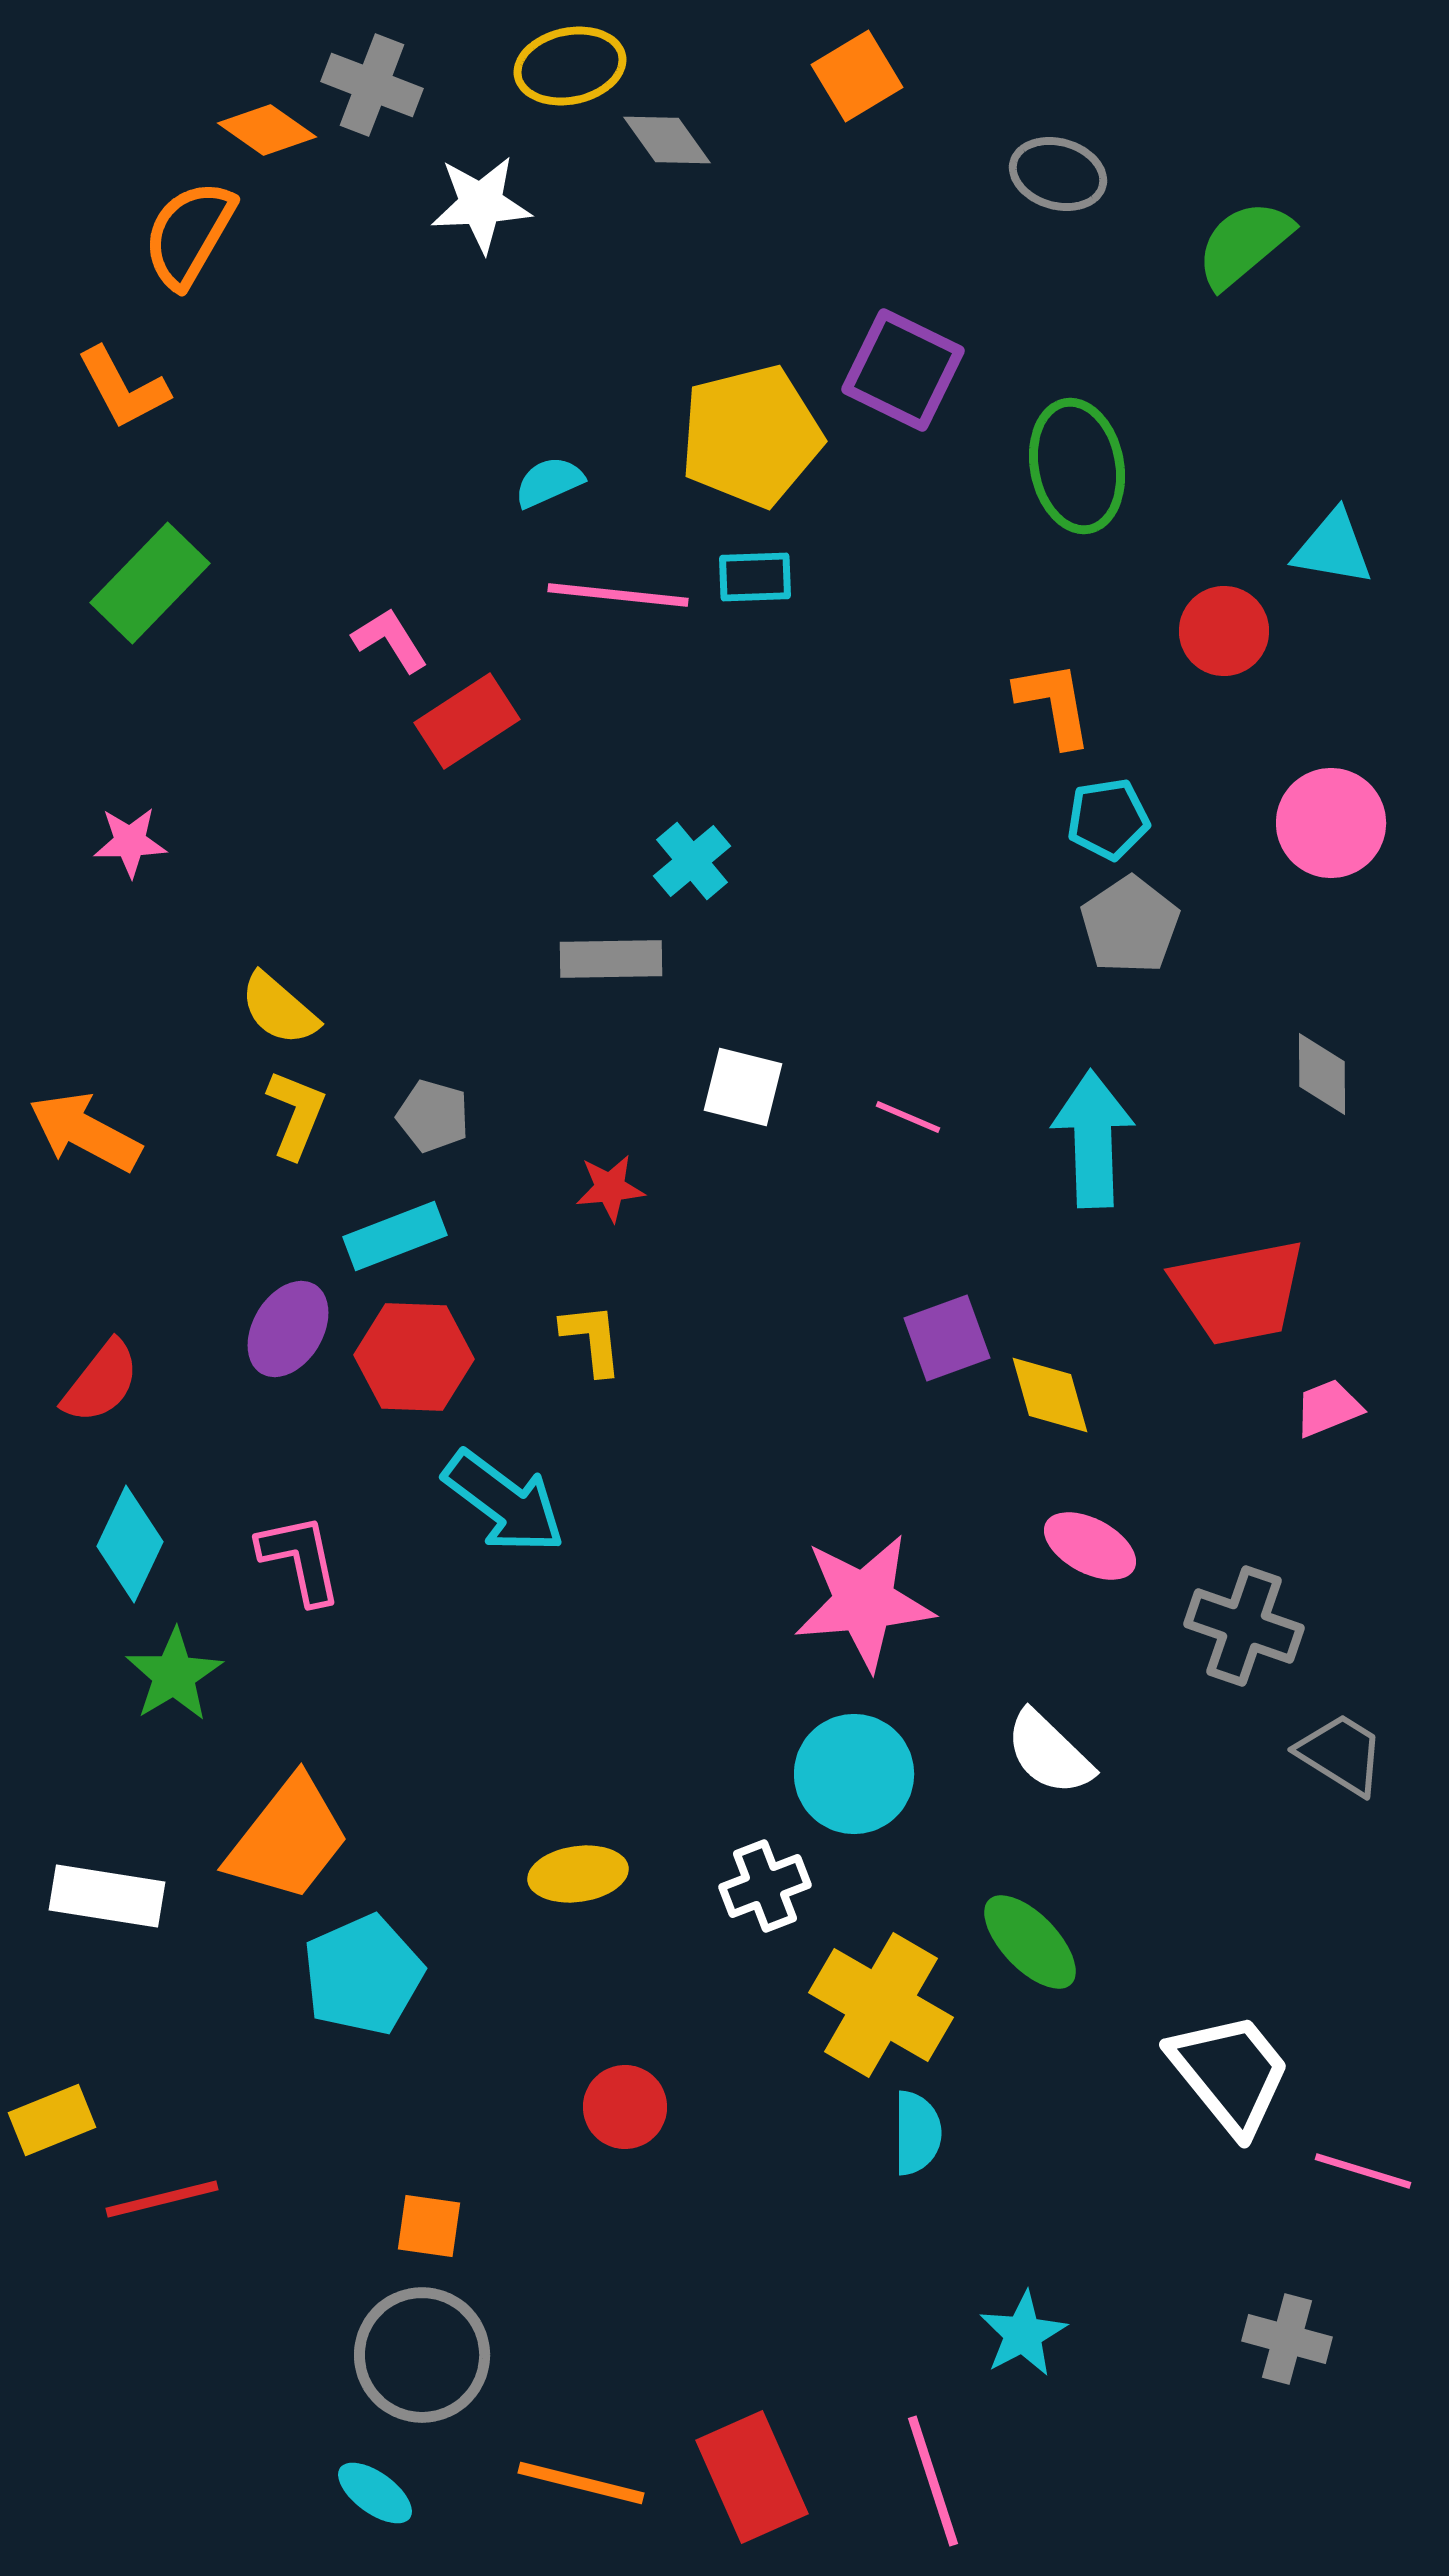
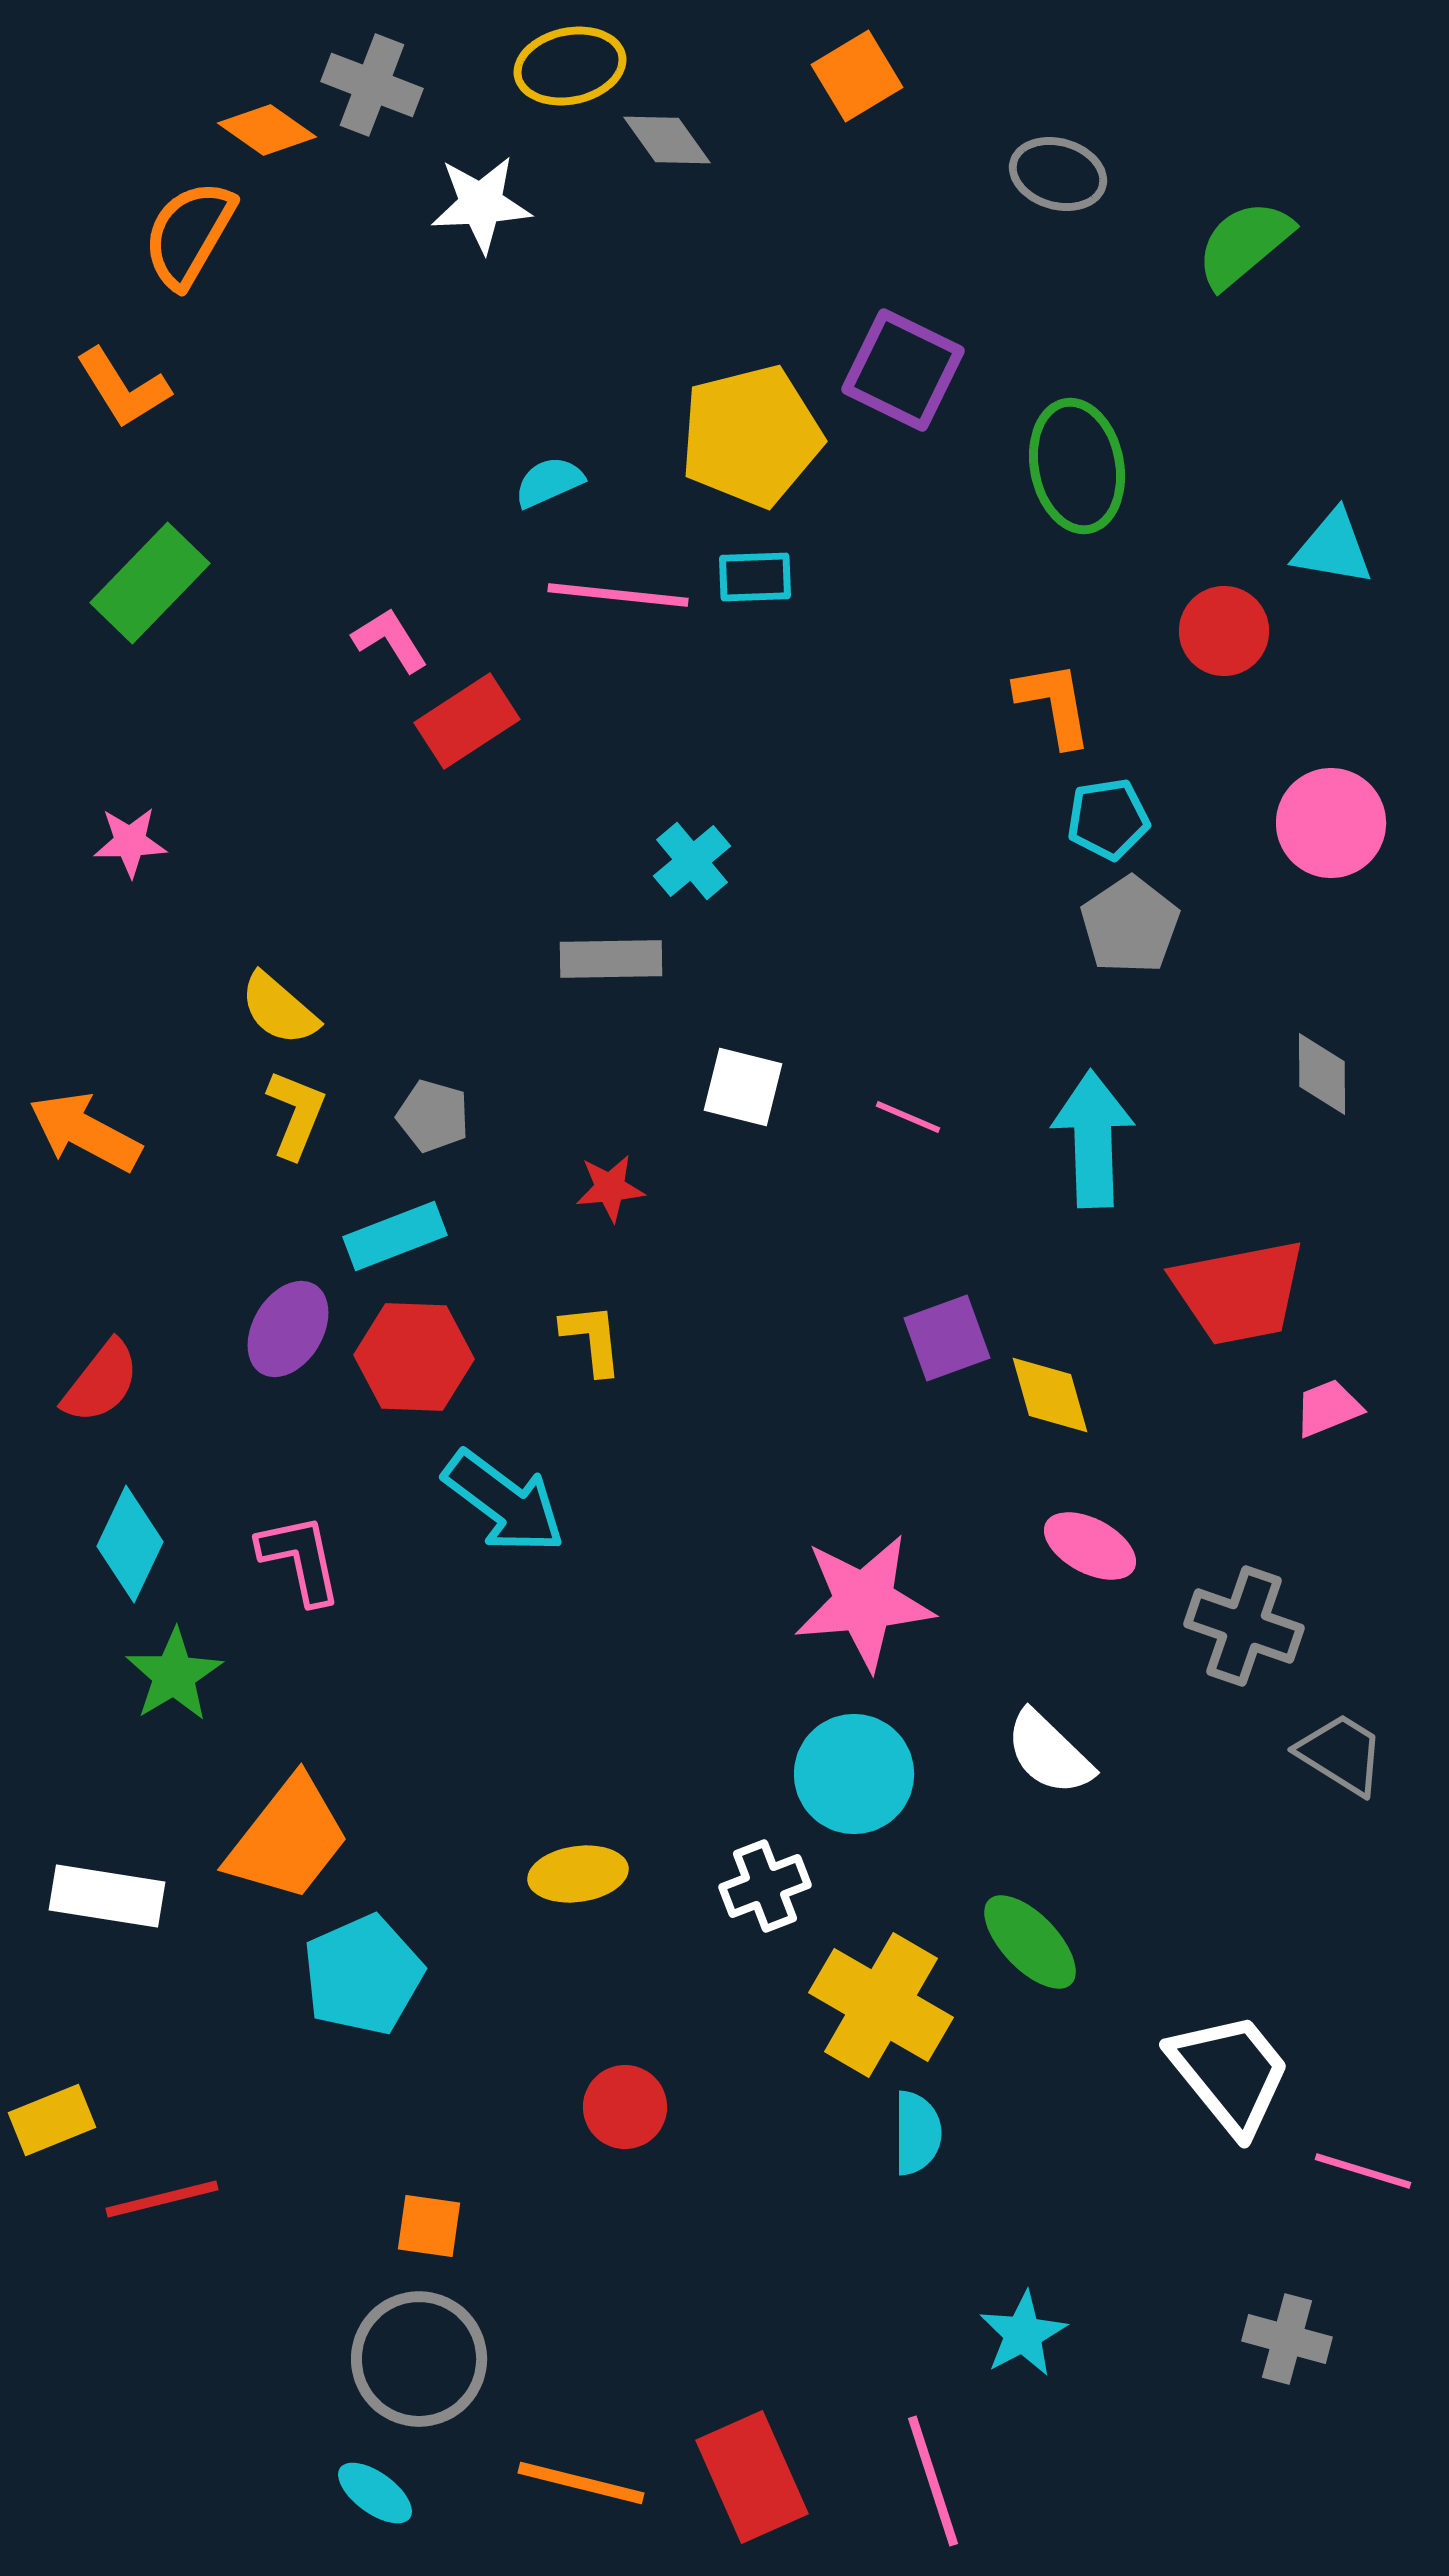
orange L-shape at (123, 388): rotated 4 degrees counterclockwise
gray circle at (422, 2355): moved 3 px left, 4 px down
